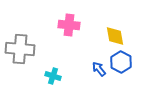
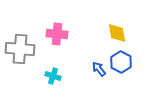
pink cross: moved 12 px left, 9 px down
yellow diamond: moved 2 px right, 3 px up
